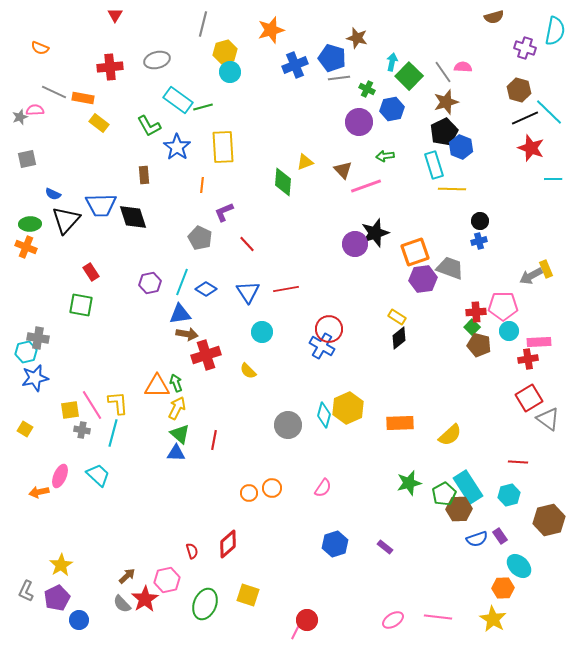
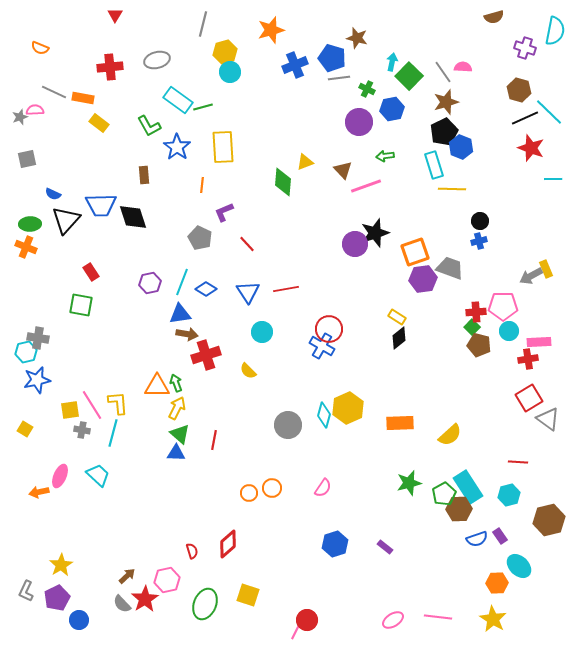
blue star at (35, 378): moved 2 px right, 2 px down
orange hexagon at (503, 588): moved 6 px left, 5 px up
